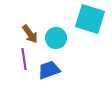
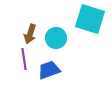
brown arrow: rotated 54 degrees clockwise
